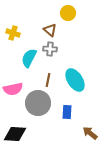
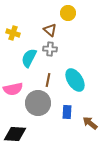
brown arrow: moved 10 px up
